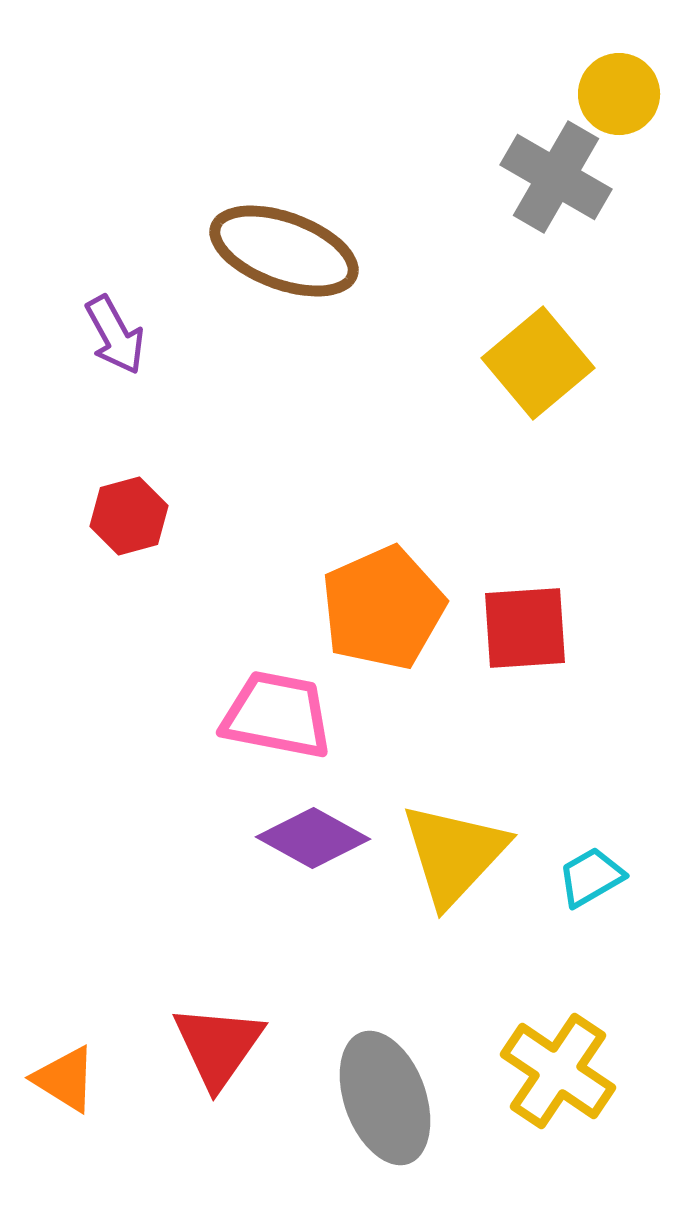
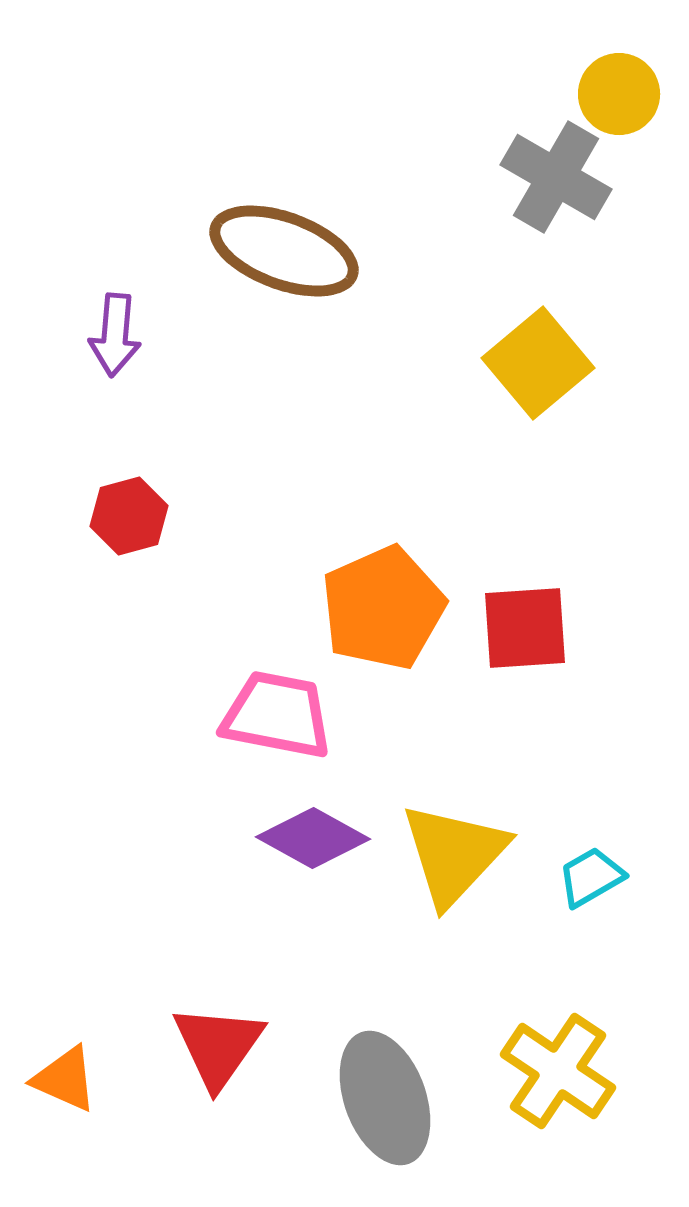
purple arrow: rotated 34 degrees clockwise
orange triangle: rotated 8 degrees counterclockwise
